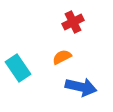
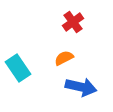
red cross: rotated 10 degrees counterclockwise
orange semicircle: moved 2 px right, 1 px down
